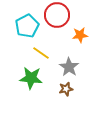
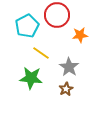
brown star: rotated 16 degrees counterclockwise
